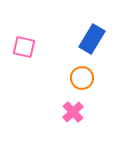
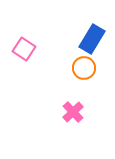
pink square: moved 2 px down; rotated 20 degrees clockwise
orange circle: moved 2 px right, 10 px up
